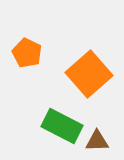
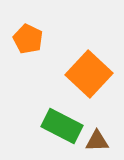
orange pentagon: moved 1 px right, 14 px up
orange square: rotated 6 degrees counterclockwise
